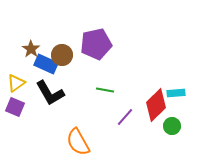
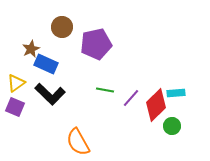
brown star: rotated 12 degrees clockwise
brown circle: moved 28 px up
black L-shape: moved 1 px down; rotated 16 degrees counterclockwise
purple line: moved 6 px right, 19 px up
